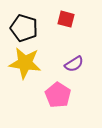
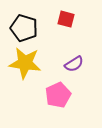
pink pentagon: rotated 15 degrees clockwise
